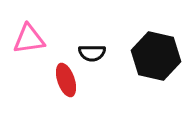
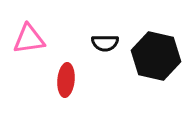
black semicircle: moved 13 px right, 10 px up
red ellipse: rotated 24 degrees clockwise
